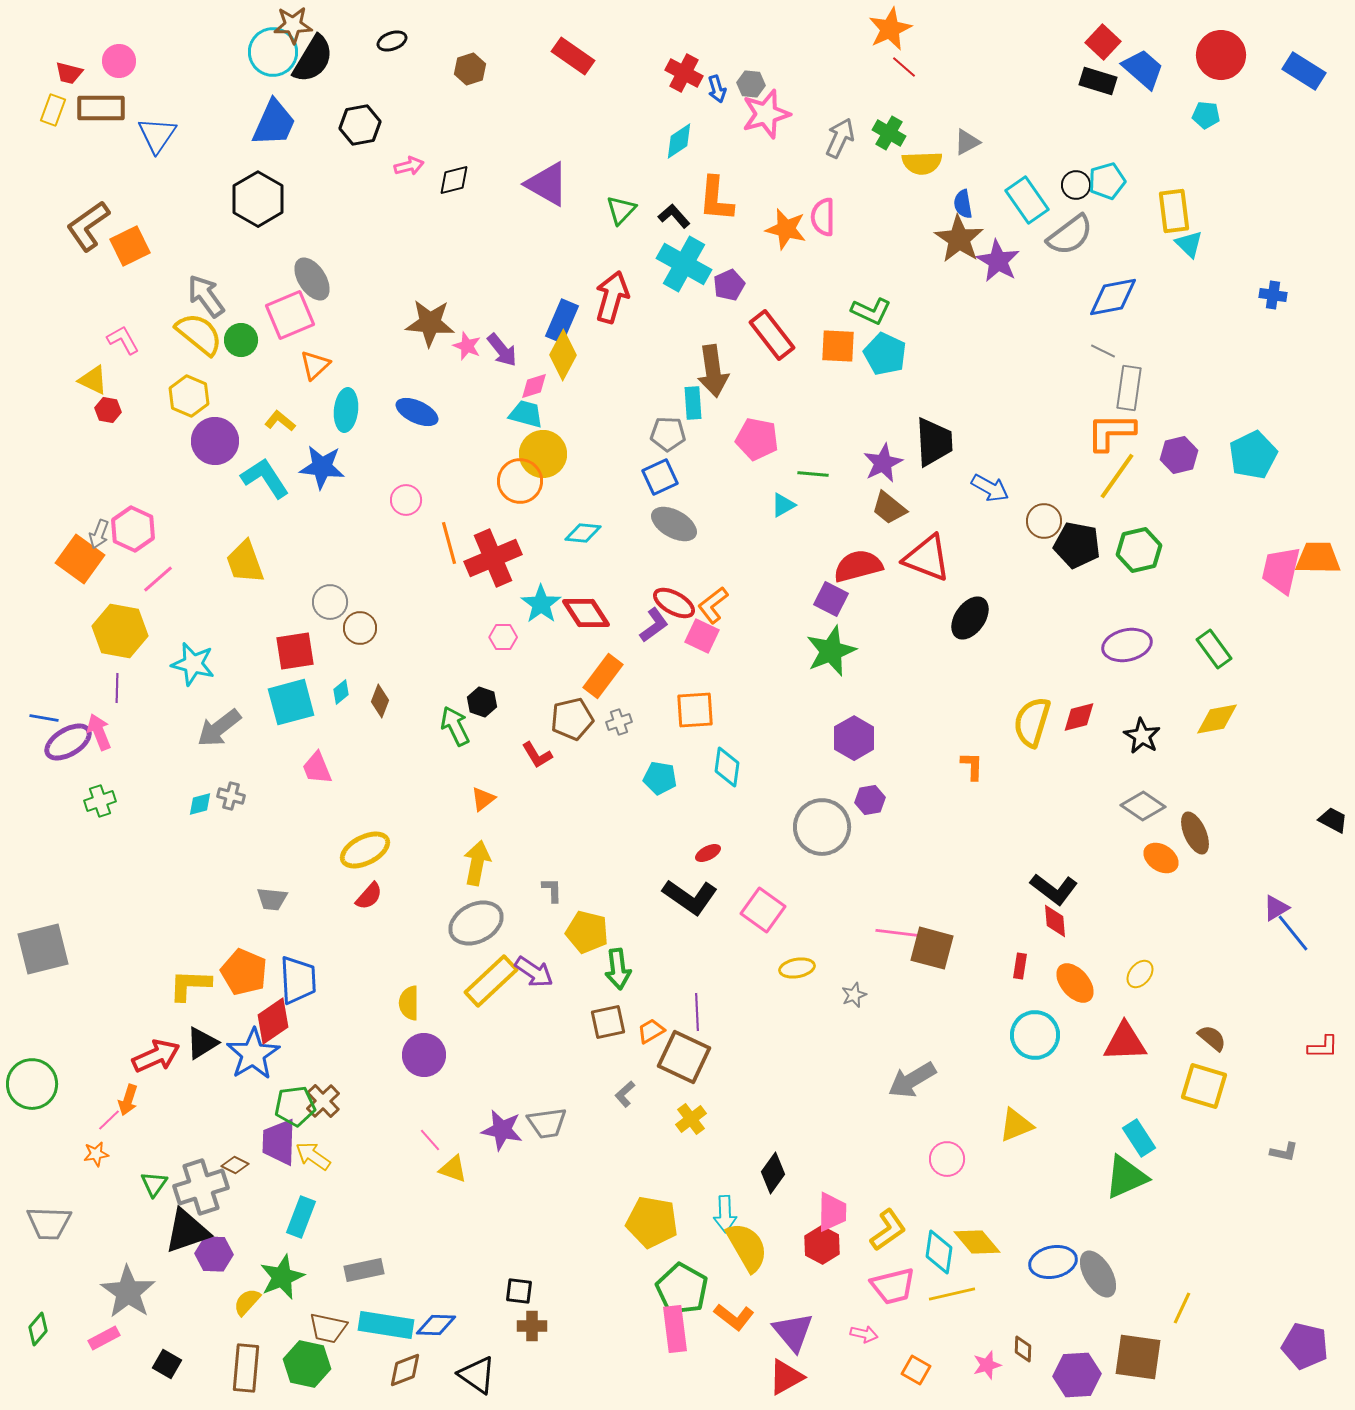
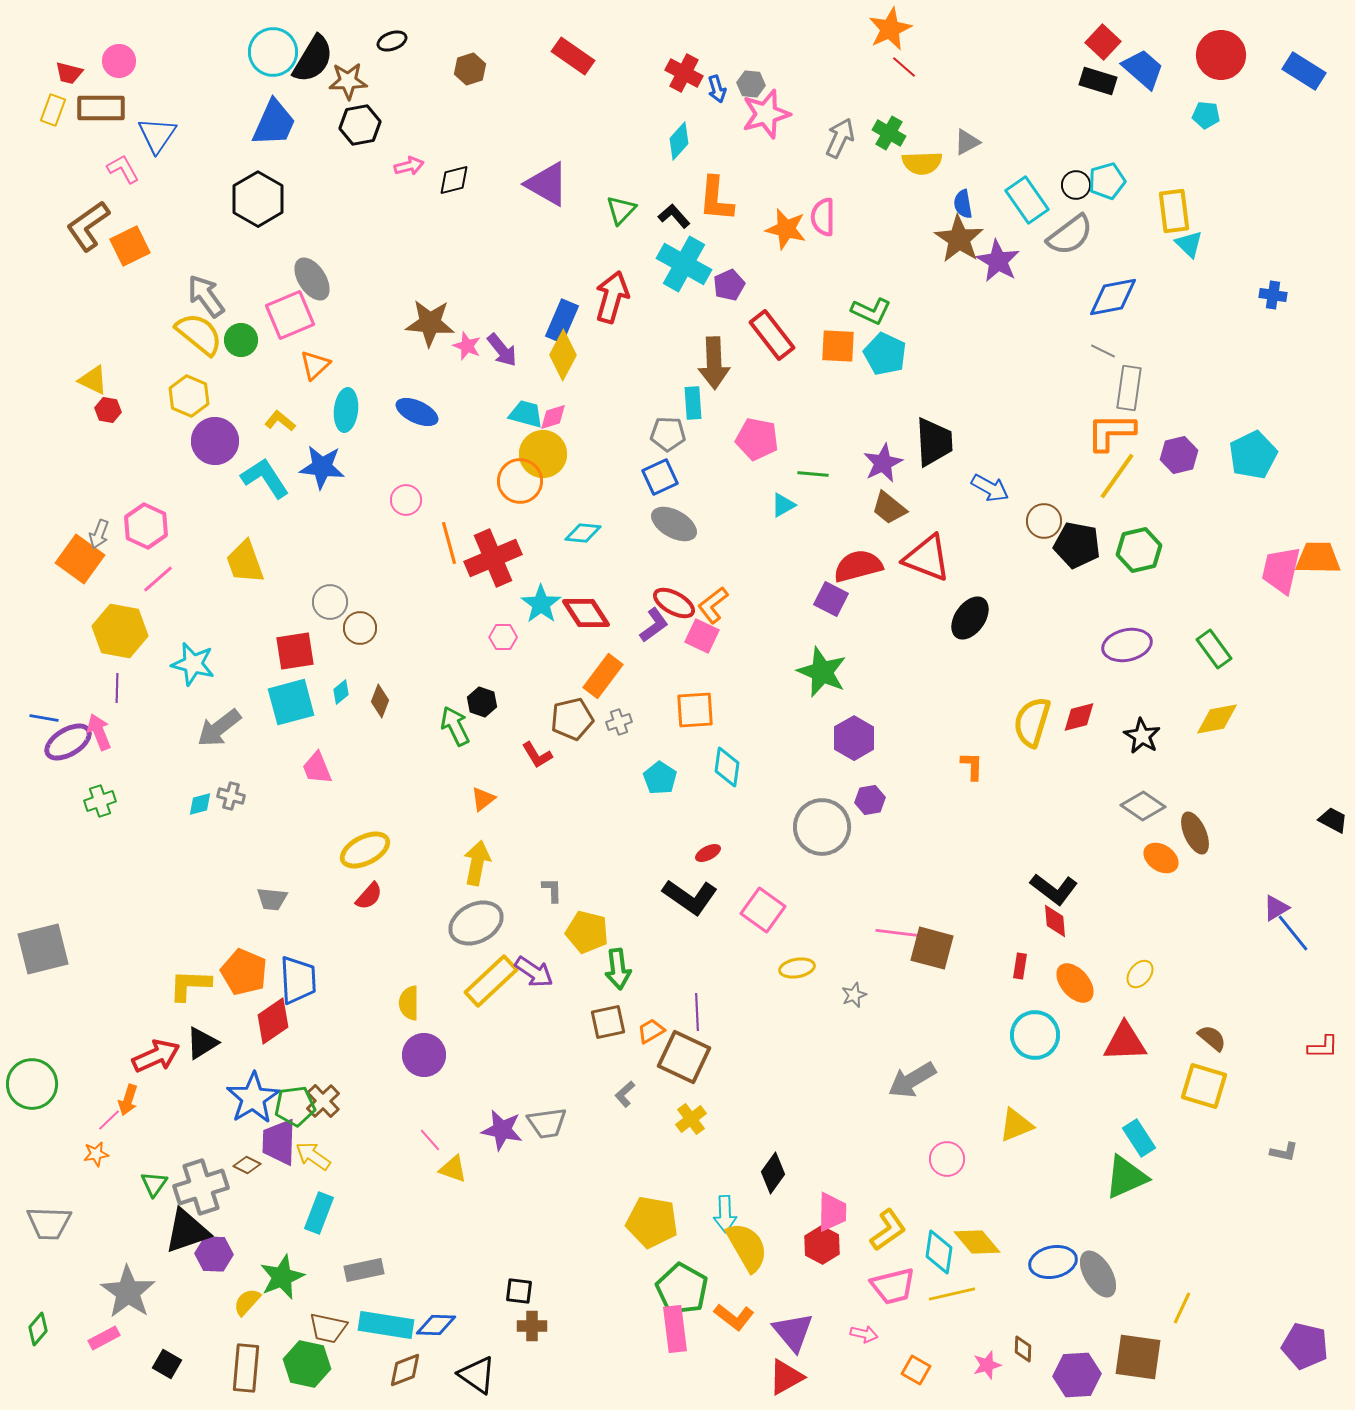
brown star at (293, 25): moved 55 px right, 56 px down
cyan diamond at (679, 141): rotated 15 degrees counterclockwise
pink L-shape at (123, 340): moved 171 px up
brown arrow at (713, 371): moved 1 px right, 8 px up; rotated 6 degrees clockwise
pink diamond at (534, 386): moved 19 px right, 31 px down
pink hexagon at (133, 529): moved 13 px right, 3 px up
green star at (831, 651): moved 9 px left, 21 px down; rotated 27 degrees counterclockwise
cyan pentagon at (660, 778): rotated 24 degrees clockwise
blue star at (253, 1054): moved 44 px down
brown diamond at (235, 1165): moved 12 px right
cyan rectangle at (301, 1217): moved 18 px right, 4 px up
